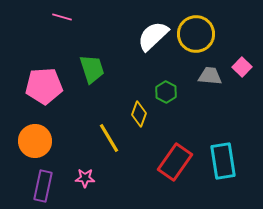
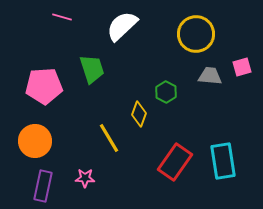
white semicircle: moved 31 px left, 10 px up
pink square: rotated 30 degrees clockwise
